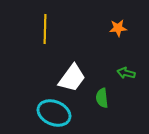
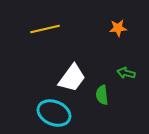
yellow line: rotated 76 degrees clockwise
green semicircle: moved 3 px up
